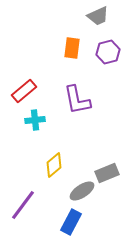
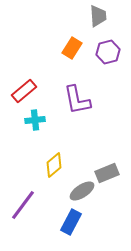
gray trapezoid: rotated 70 degrees counterclockwise
orange rectangle: rotated 25 degrees clockwise
